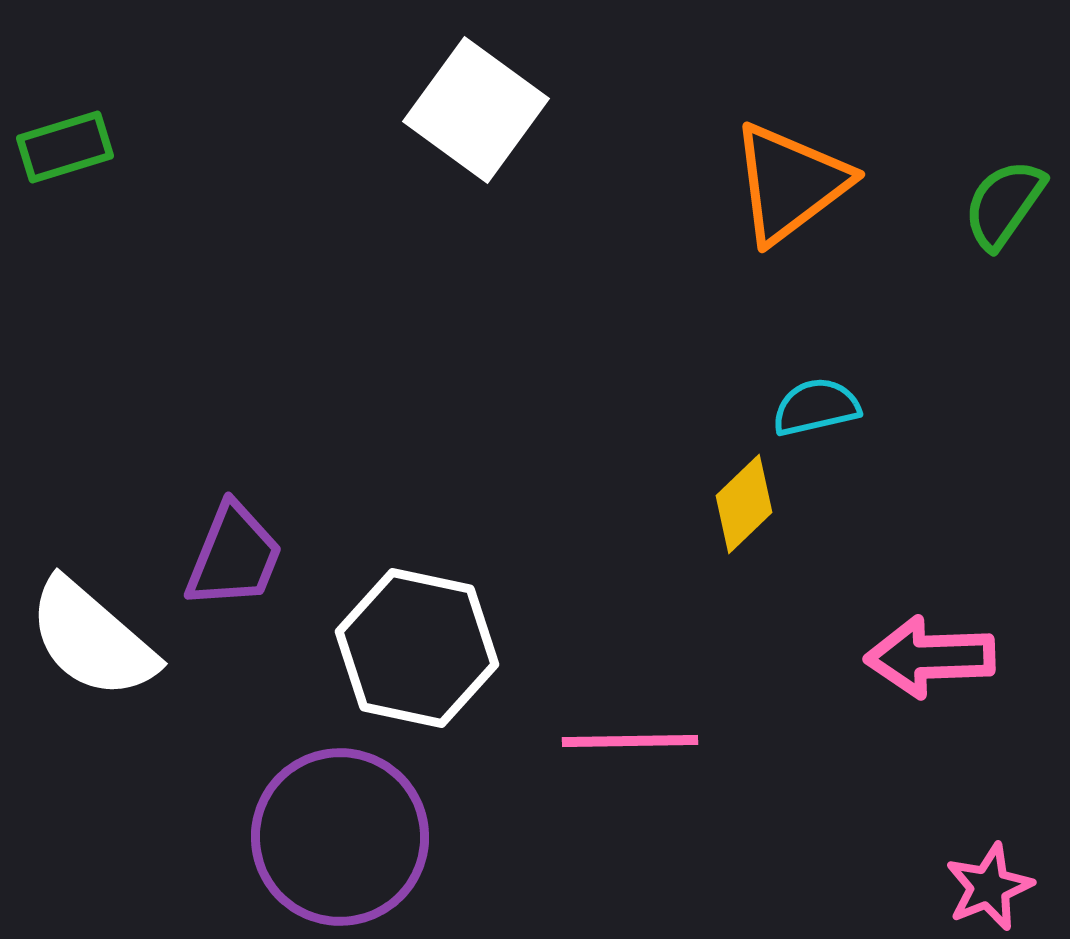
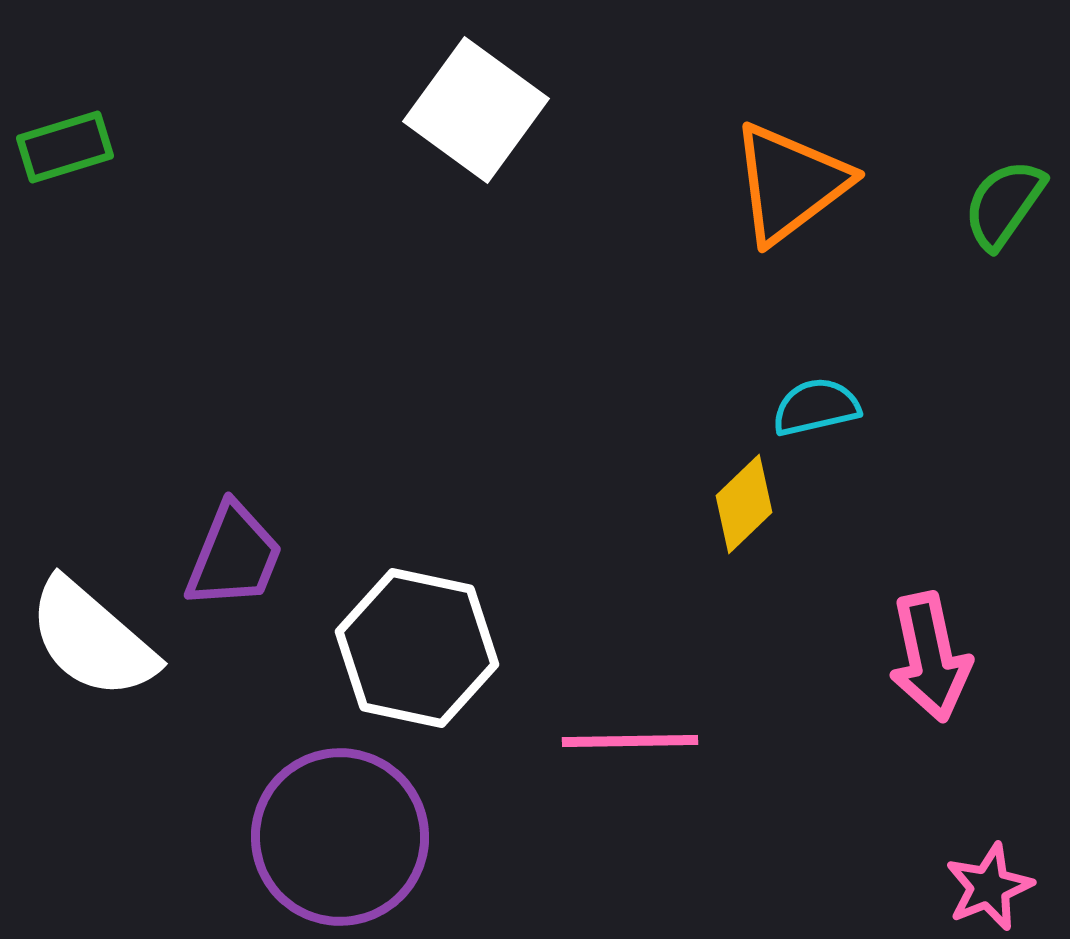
pink arrow: rotated 100 degrees counterclockwise
